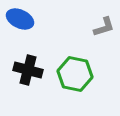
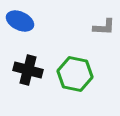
blue ellipse: moved 2 px down
gray L-shape: rotated 20 degrees clockwise
